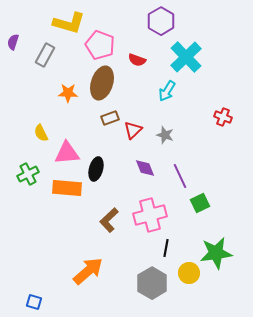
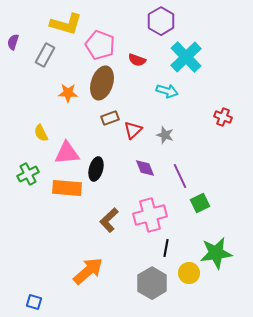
yellow L-shape: moved 3 px left, 1 px down
cyan arrow: rotated 105 degrees counterclockwise
